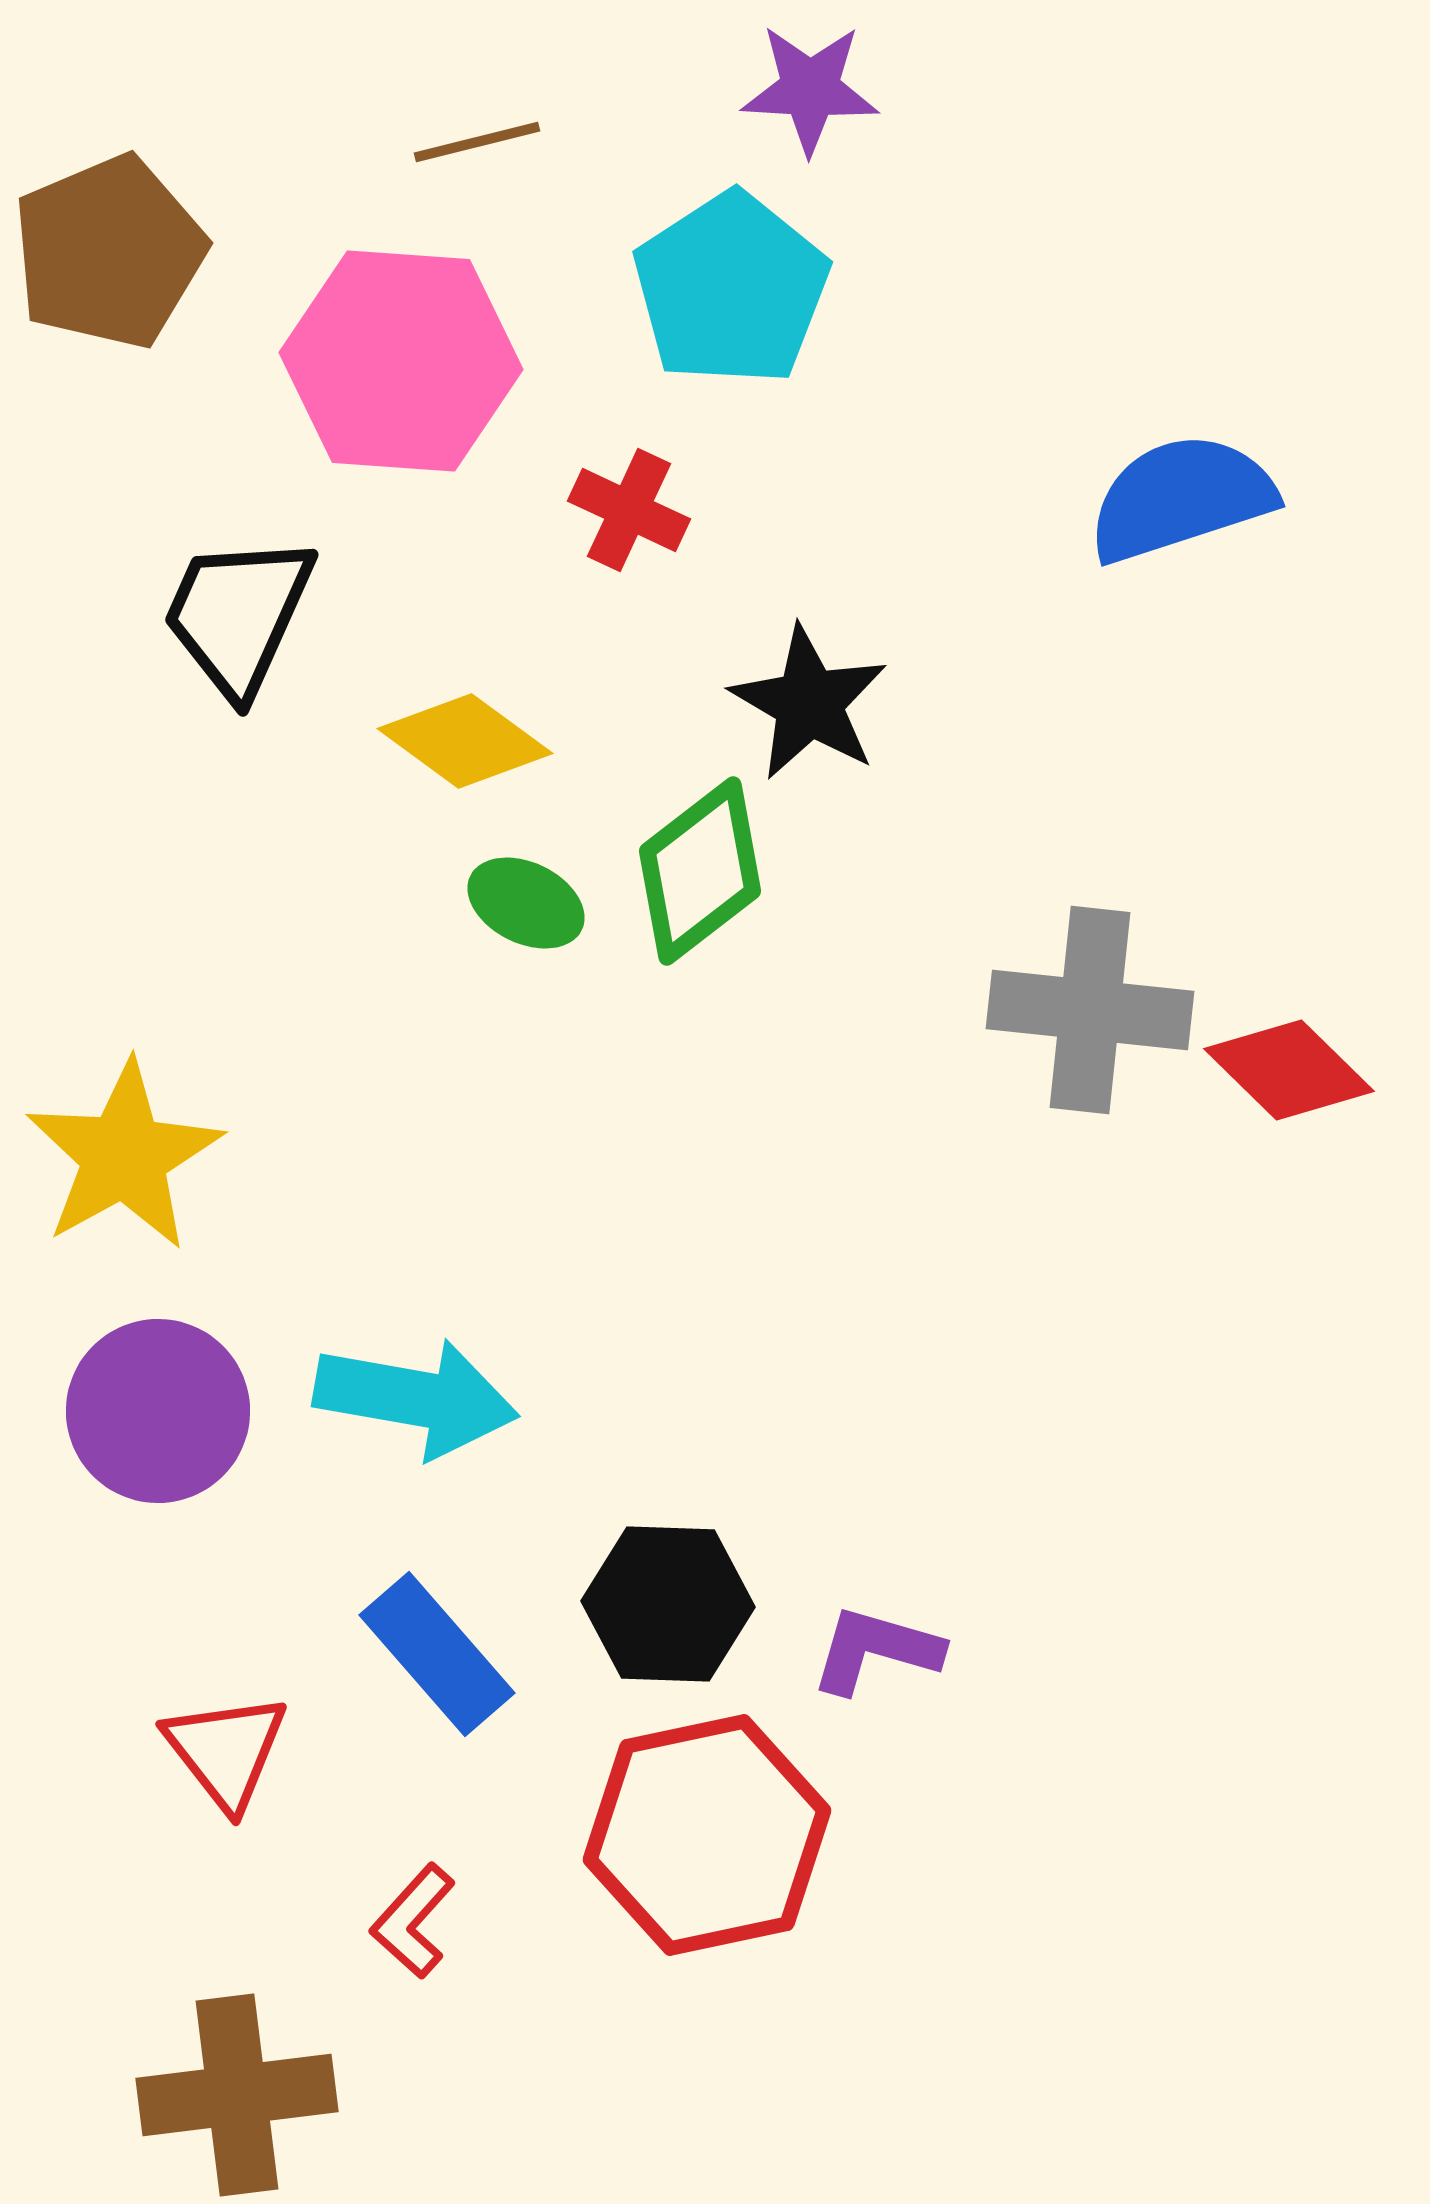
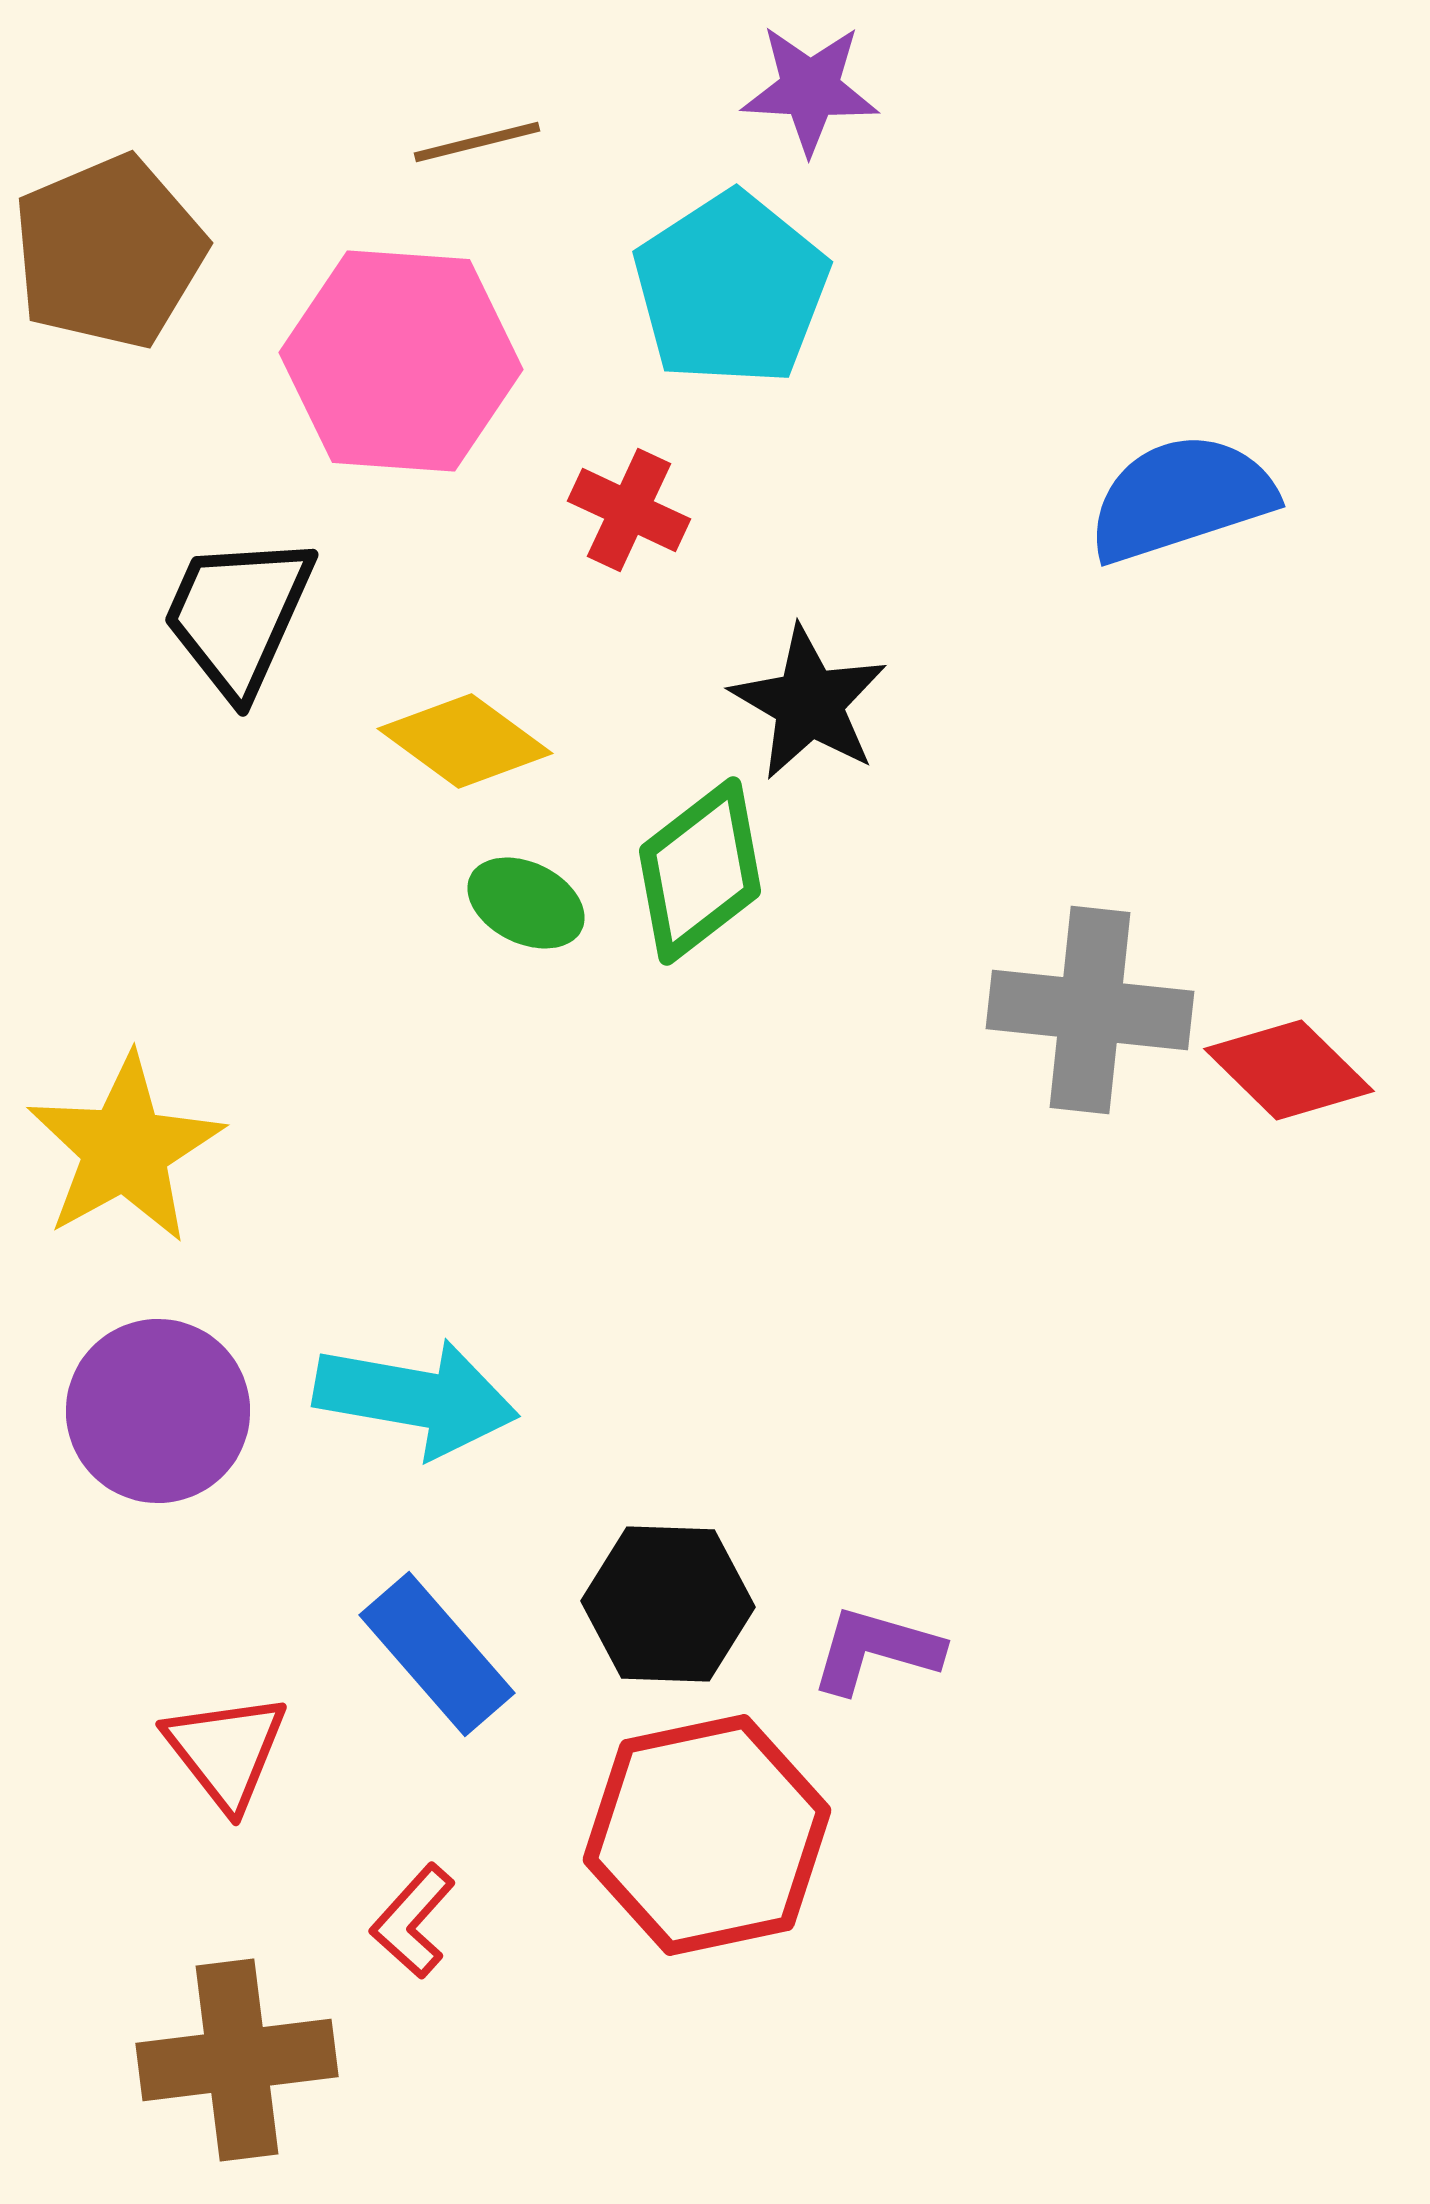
yellow star: moved 1 px right, 7 px up
brown cross: moved 35 px up
